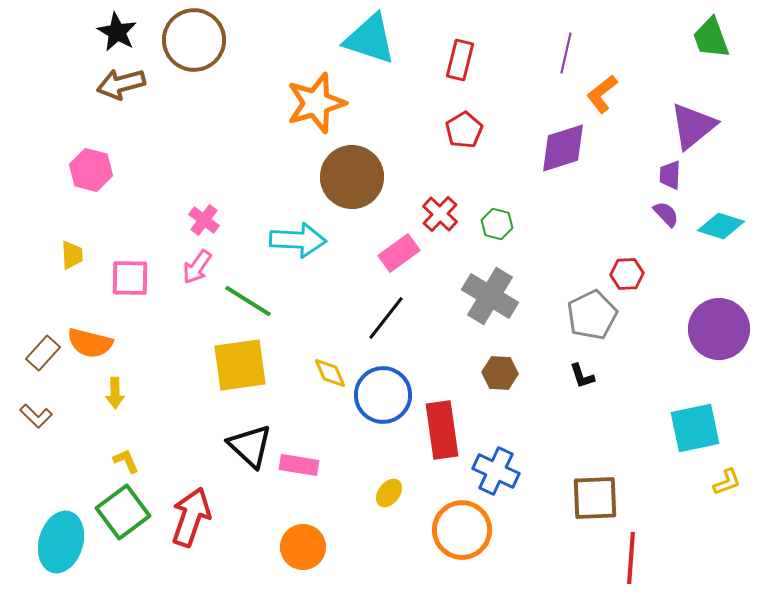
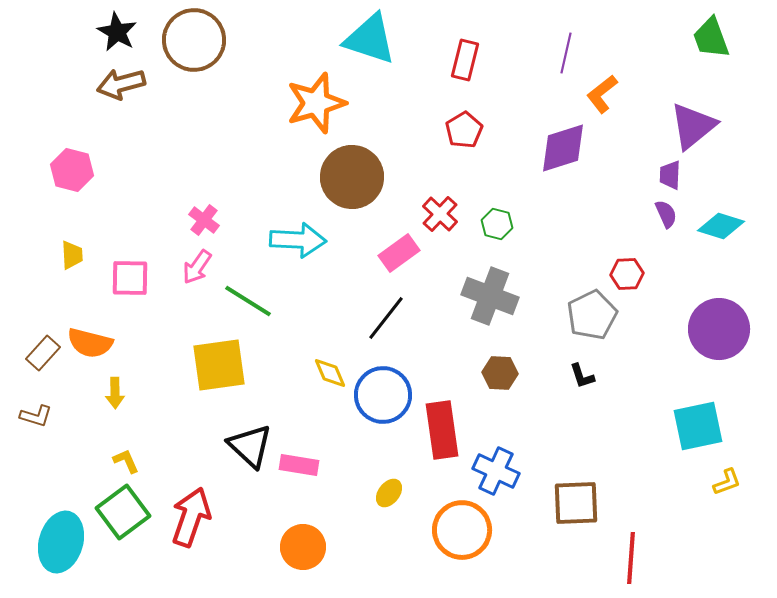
red rectangle at (460, 60): moved 5 px right
pink hexagon at (91, 170): moved 19 px left
purple semicircle at (666, 214): rotated 20 degrees clockwise
gray cross at (490, 296): rotated 10 degrees counterclockwise
yellow square at (240, 365): moved 21 px left
brown L-shape at (36, 416): rotated 28 degrees counterclockwise
cyan square at (695, 428): moved 3 px right, 2 px up
brown square at (595, 498): moved 19 px left, 5 px down
